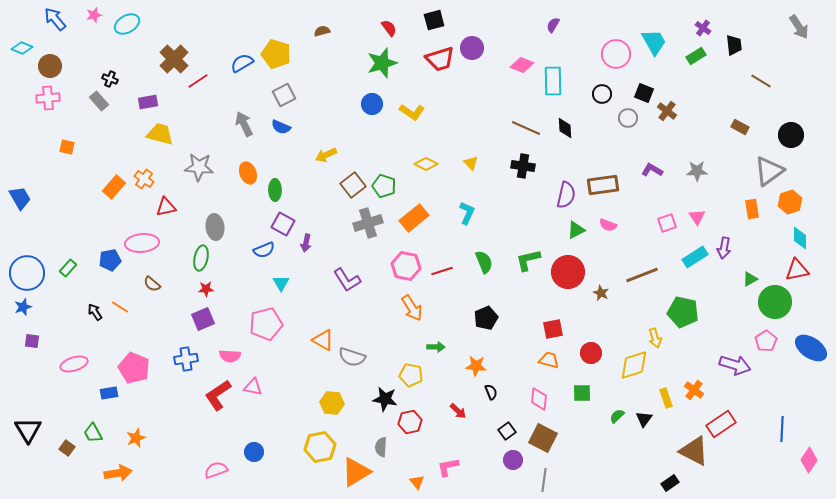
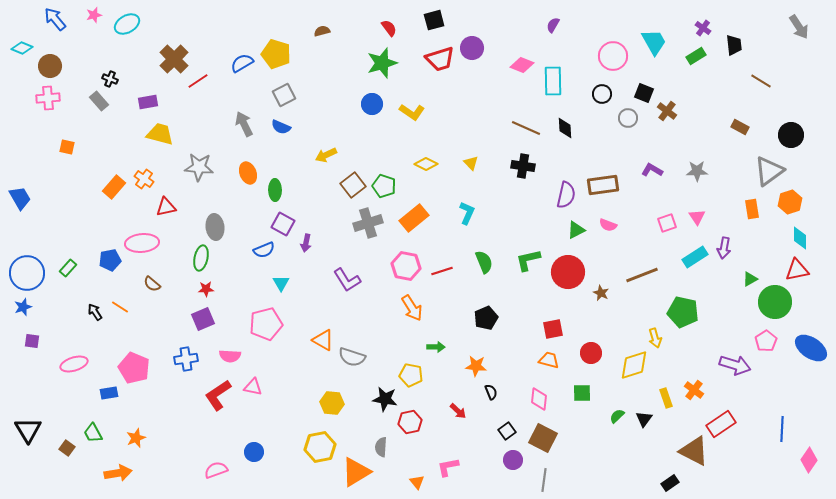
pink circle at (616, 54): moved 3 px left, 2 px down
